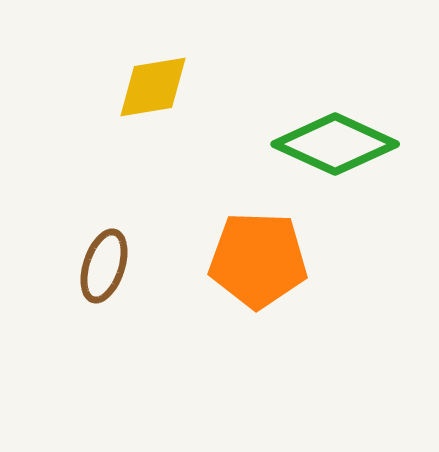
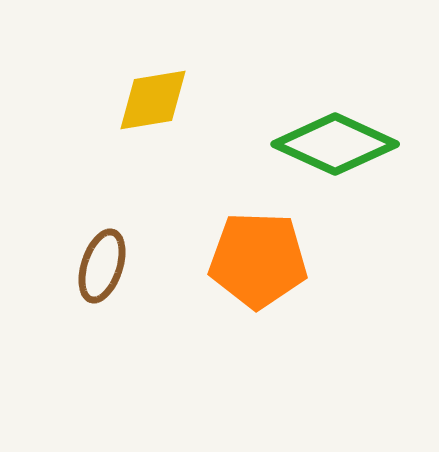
yellow diamond: moved 13 px down
brown ellipse: moved 2 px left
